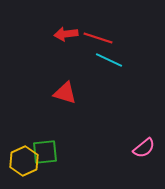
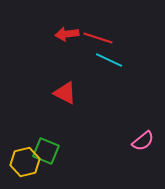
red arrow: moved 1 px right
red triangle: rotated 10 degrees clockwise
pink semicircle: moved 1 px left, 7 px up
green square: moved 1 px right, 1 px up; rotated 28 degrees clockwise
yellow hexagon: moved 1 px right, 1 px down; rotated 12 degrees clockwise
